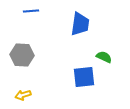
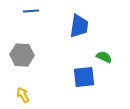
blue trapezoid: moved 1 px left, 2 px down
yellow arrow: rotated 77 degrees clockwise
